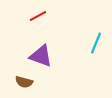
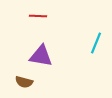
red line: rotated 30 degrees clockwise
purple triangle: rotated 10 degrees counterclockwise
